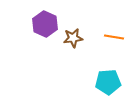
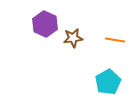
orange line: moved 1 px right, 3 px down
cyan pentagon: rotated 25 degrees counterclockwise
